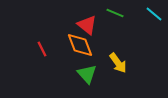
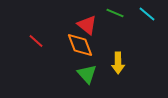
cyan line: moved 7 px left
red line: moved 6 px left, 8 px up; rotated 21 degrees counterclockwise
yellow arrow: rotated 35 degrees clockwise
